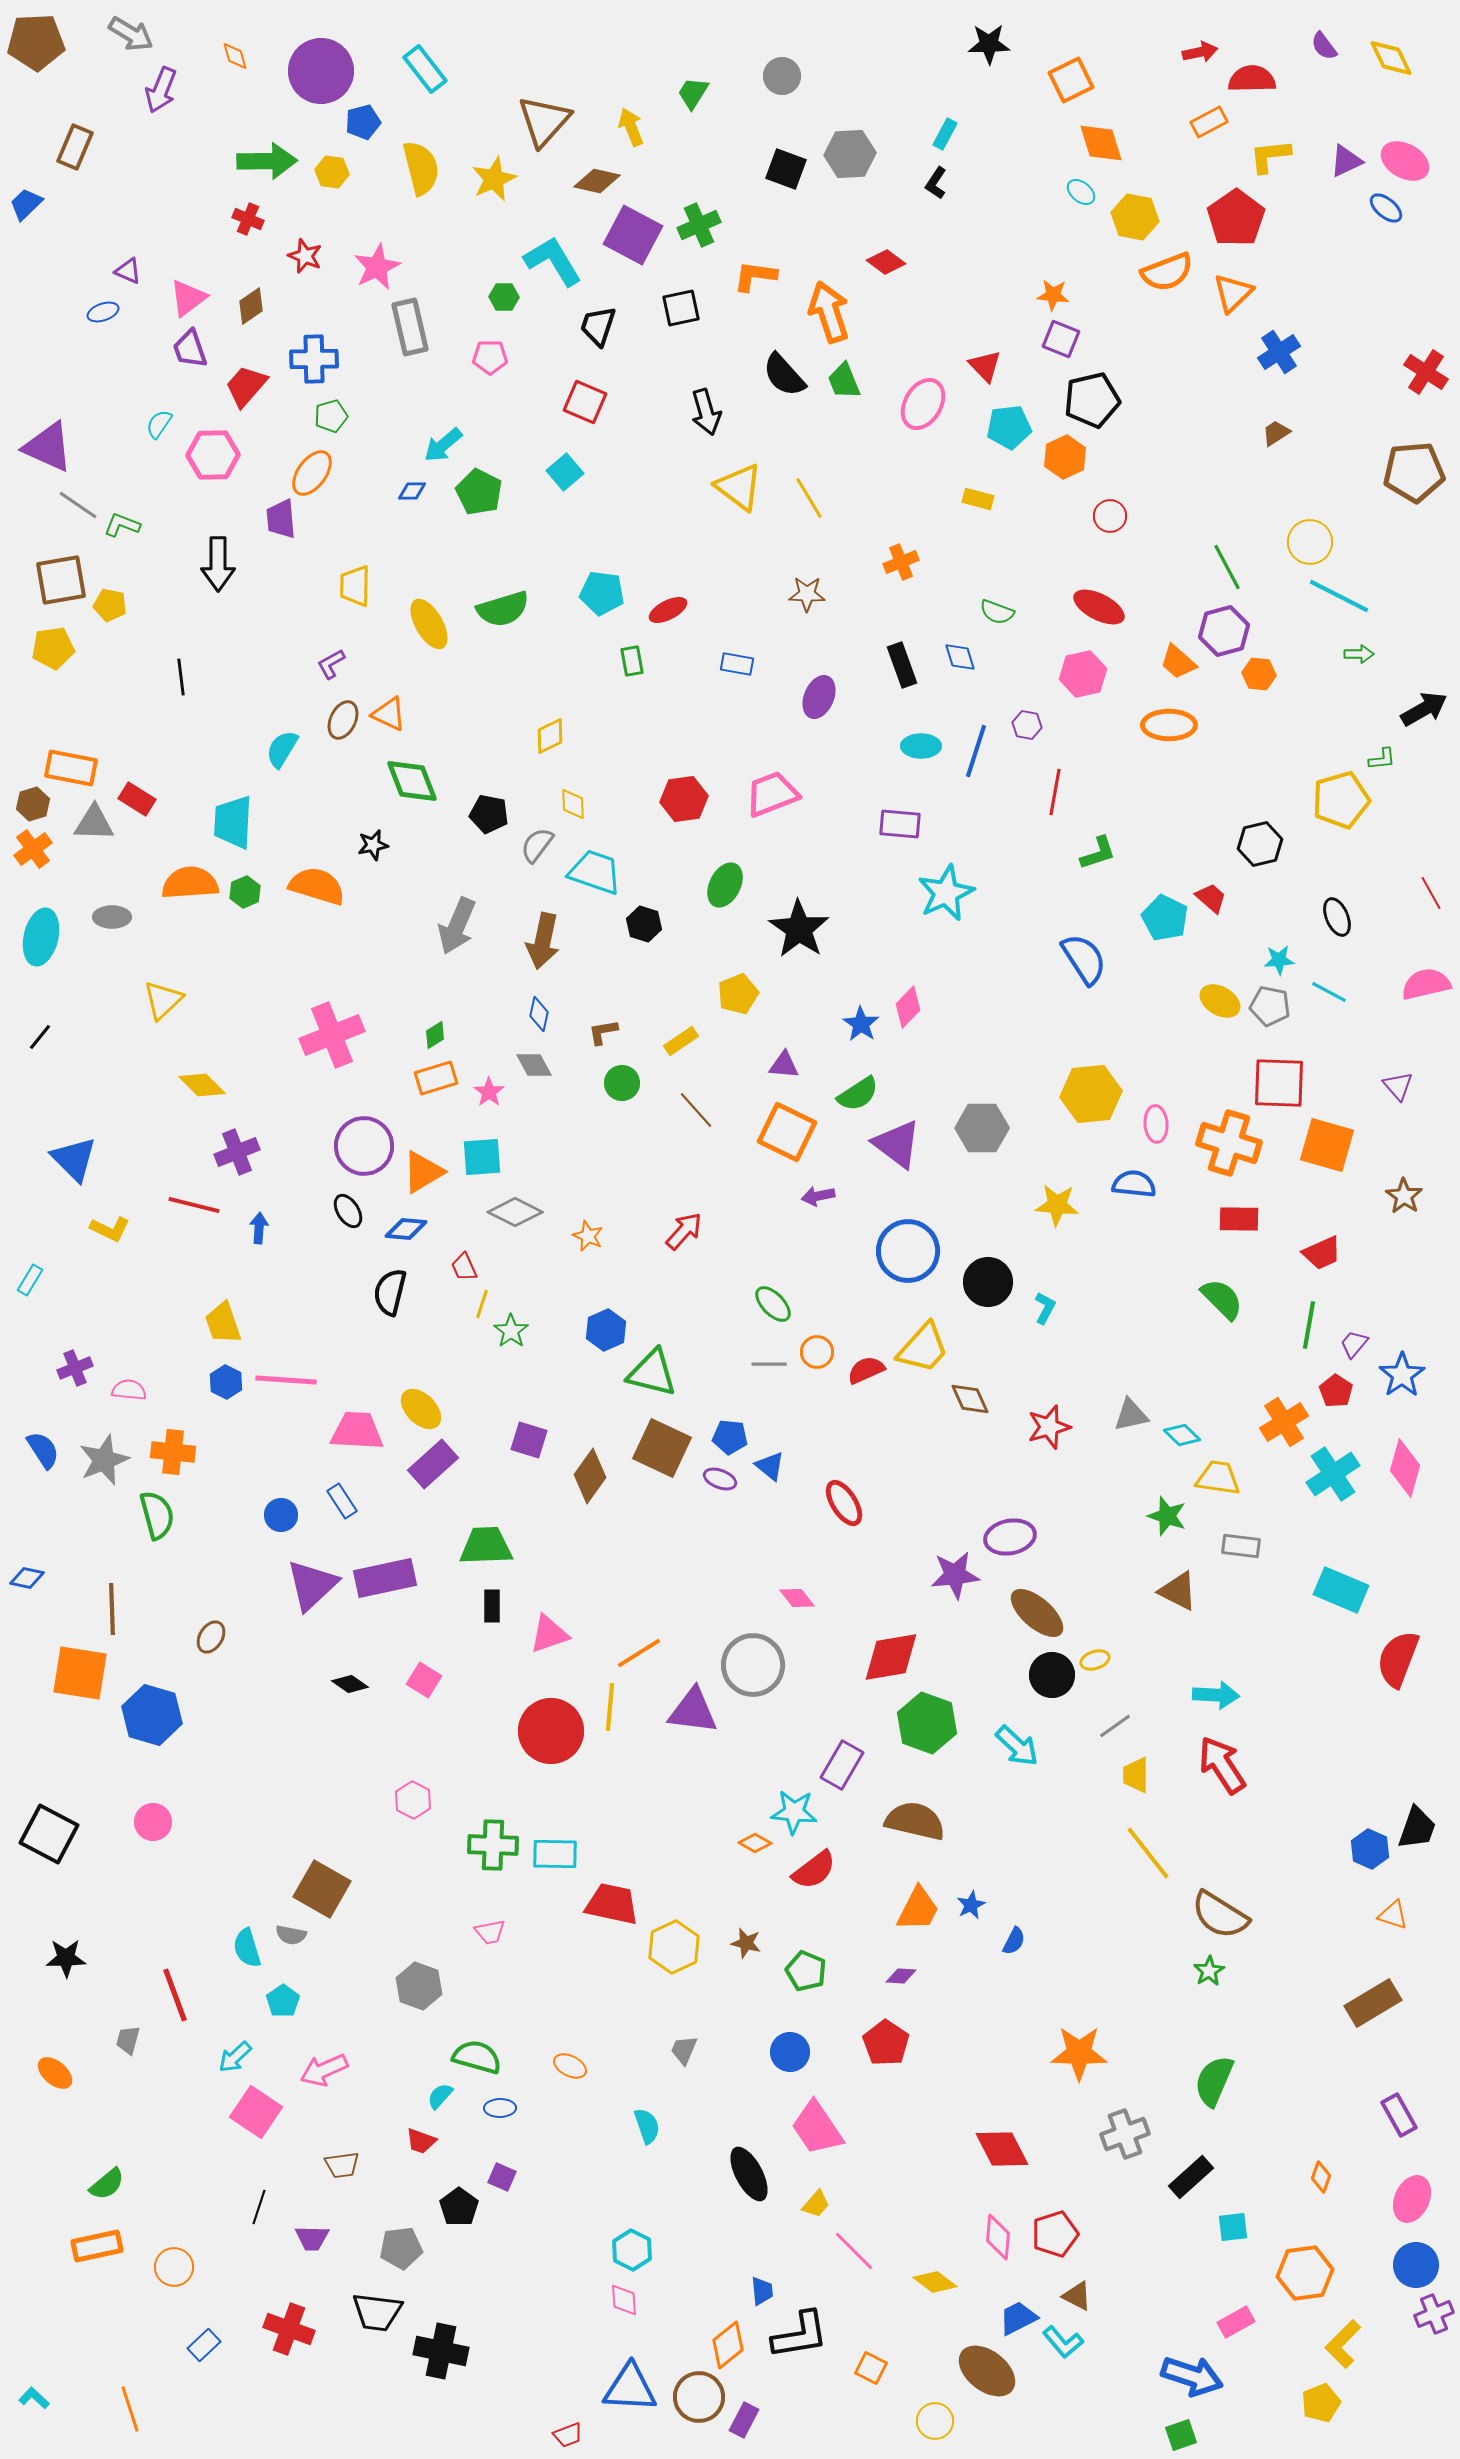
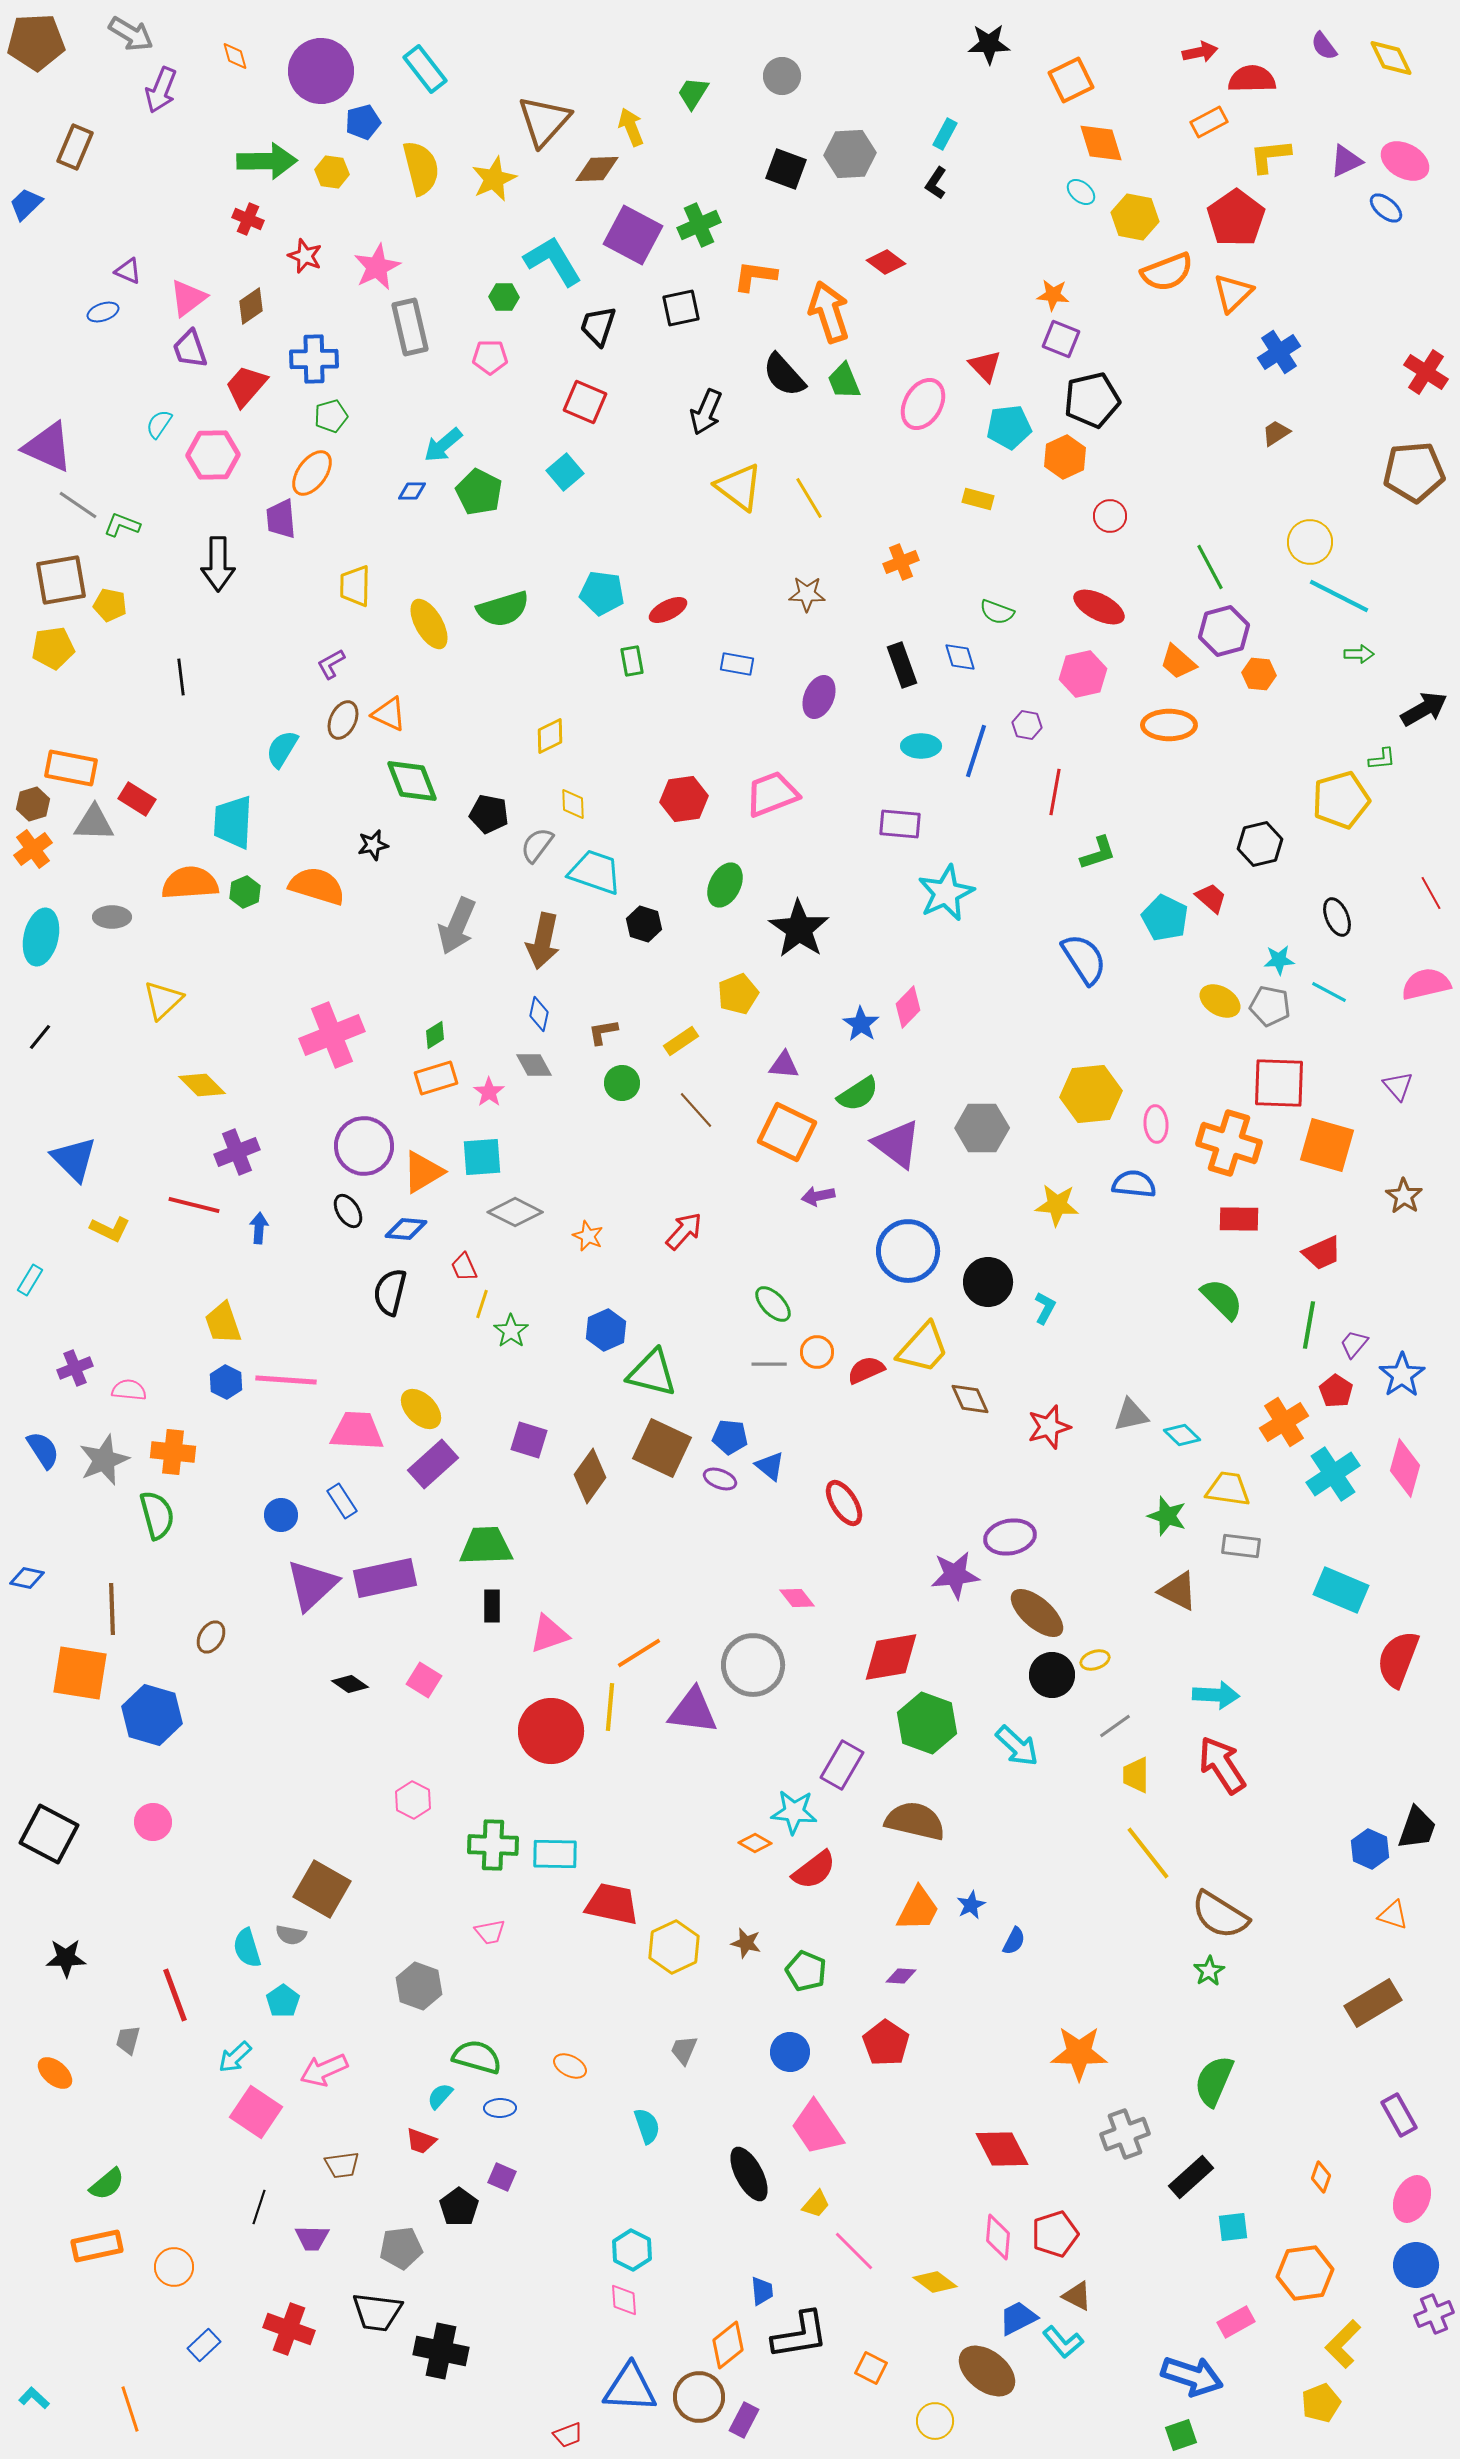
brown diamond at (597, 181): moved 12 px up; rotated 15 degrees counterclockwise
black arrow at (706, 412): rotated 39 degrees clockwise
green line at (1227, 567): moved 17 px left
yellow trapezoid at (1218, 1478): moved 10 px right, 11 px down
